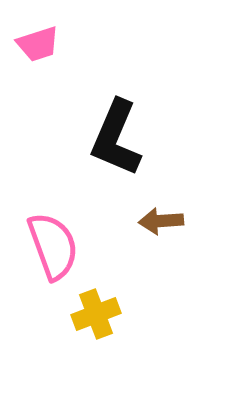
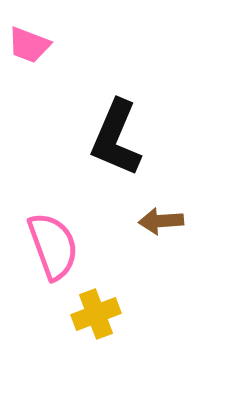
pink trapezoid: moved 9 px left, 1 px down; rotated 39 degrees clockwise
